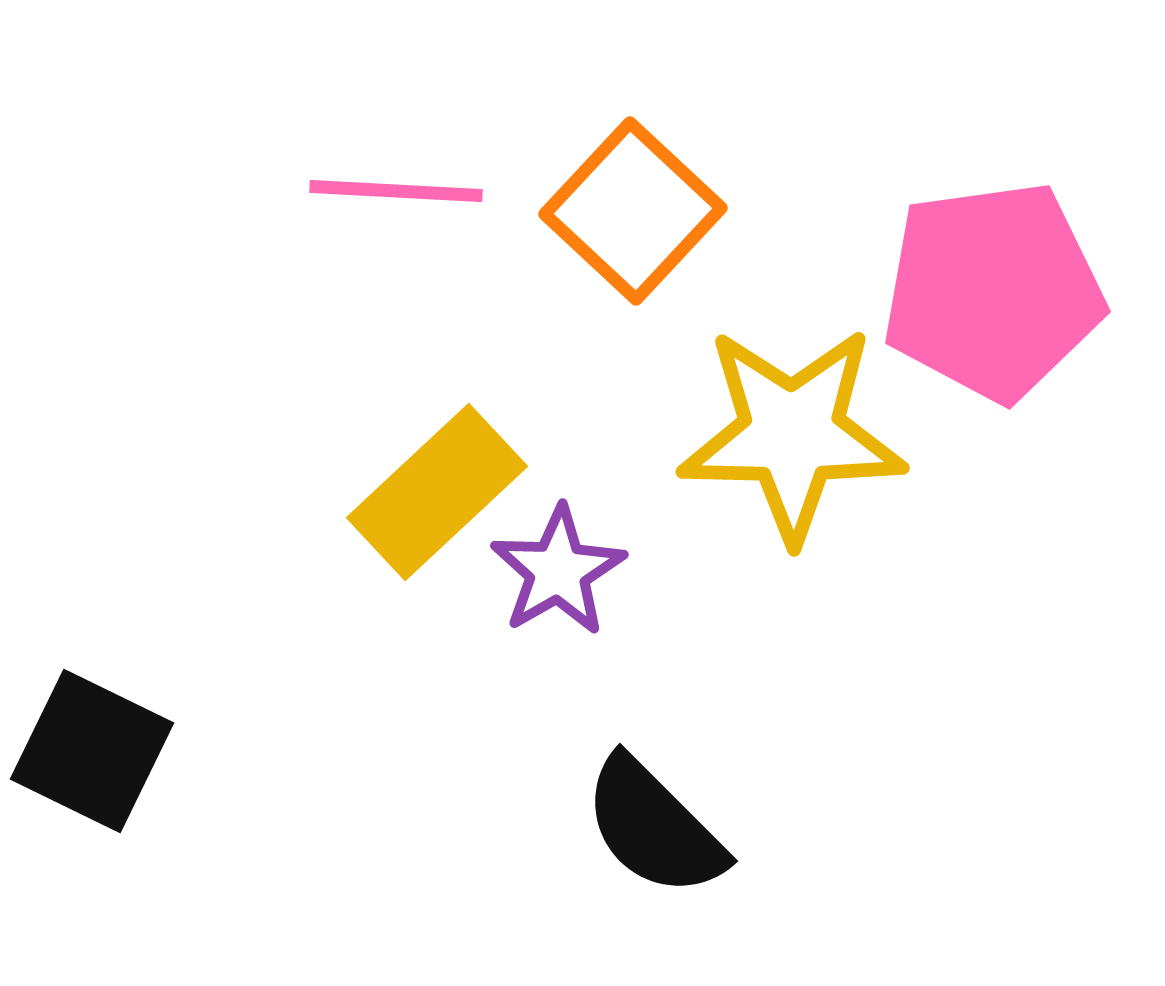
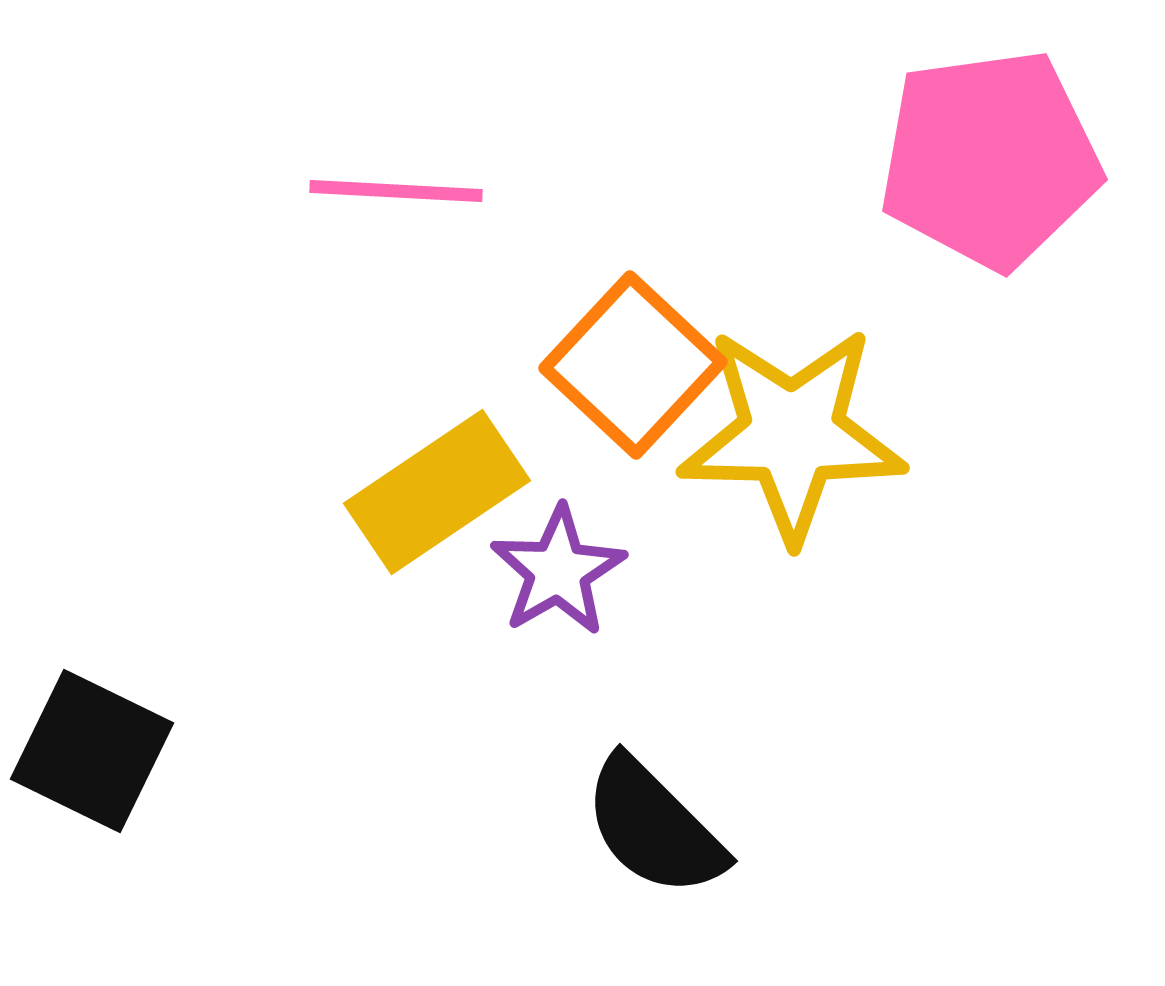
orange square: moved 154 px down
pink pentagon: moved 3 px left, 132 px up
yellow rectangle: rotated 9 degrees clockwise
